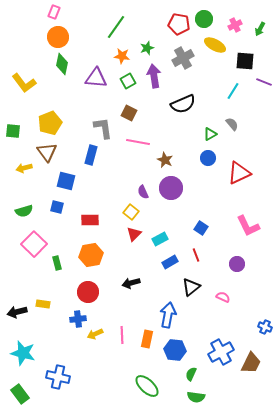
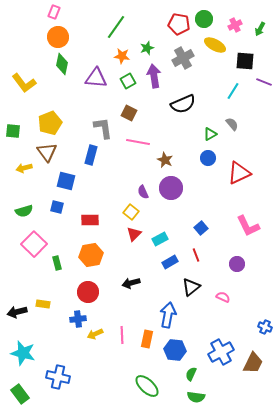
blue square at (201, 228): rotated 16 degrees clockwise
brown trapezoid at (251, 363): moved 2 px right
